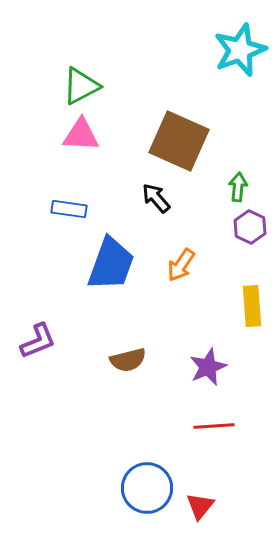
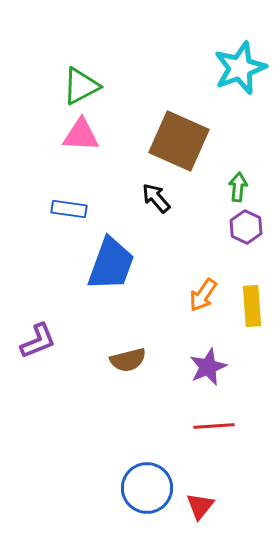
cyan star: moved 18 px down
purple hexagon: moved 4 px left
orange arrow: moved 22 px right, 30 px down
